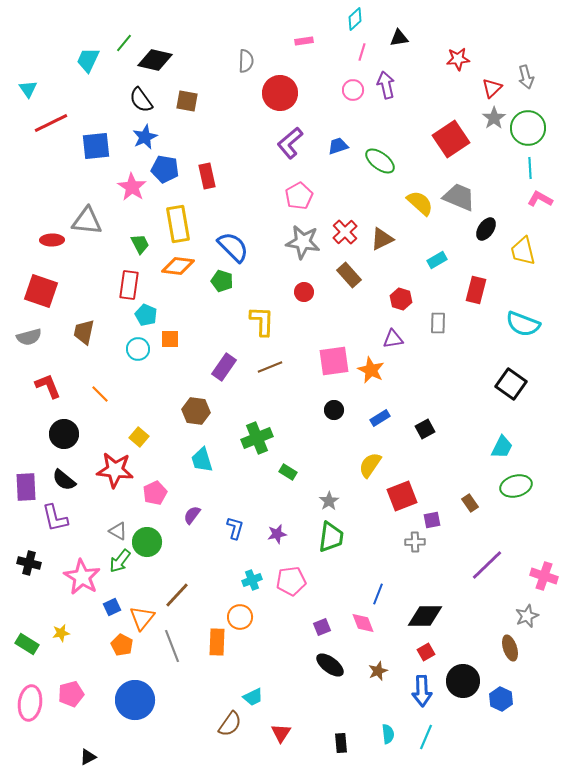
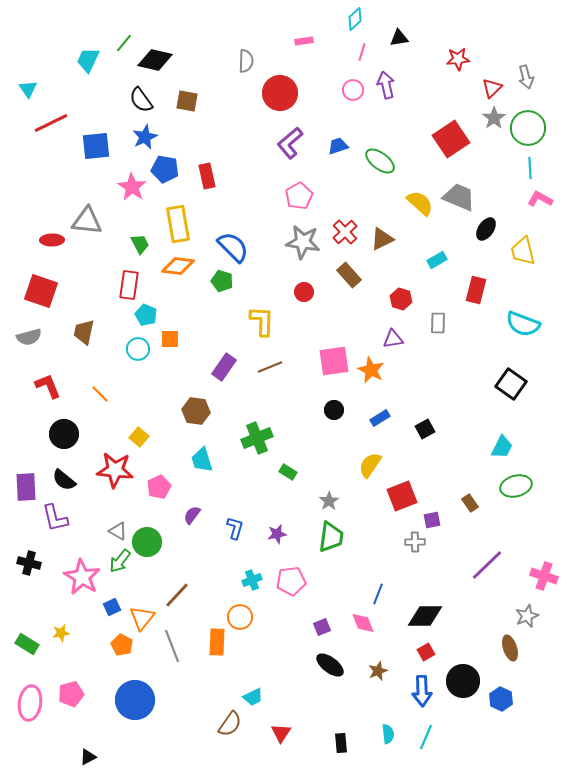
pink pentagon at (155, 493): moved 4 px right, 6 px up
